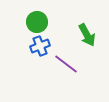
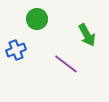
green circle: moved 3 px up
blue cross: moved 24 px left, 4 px down
